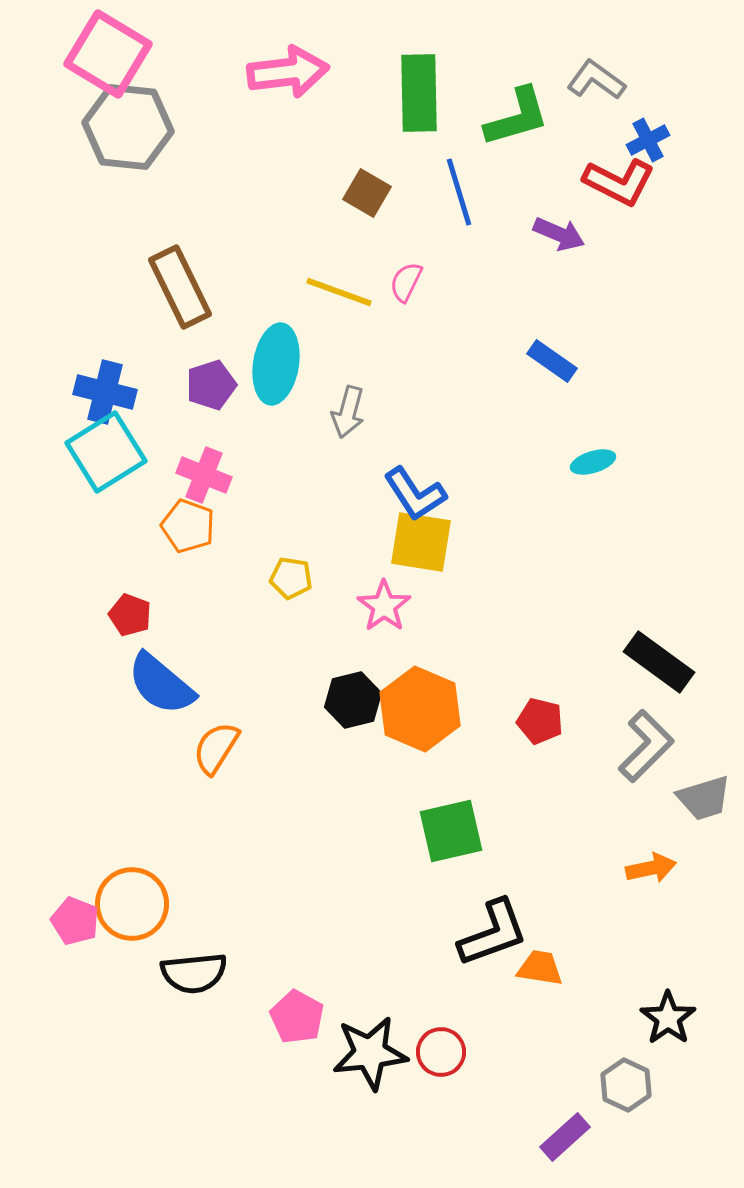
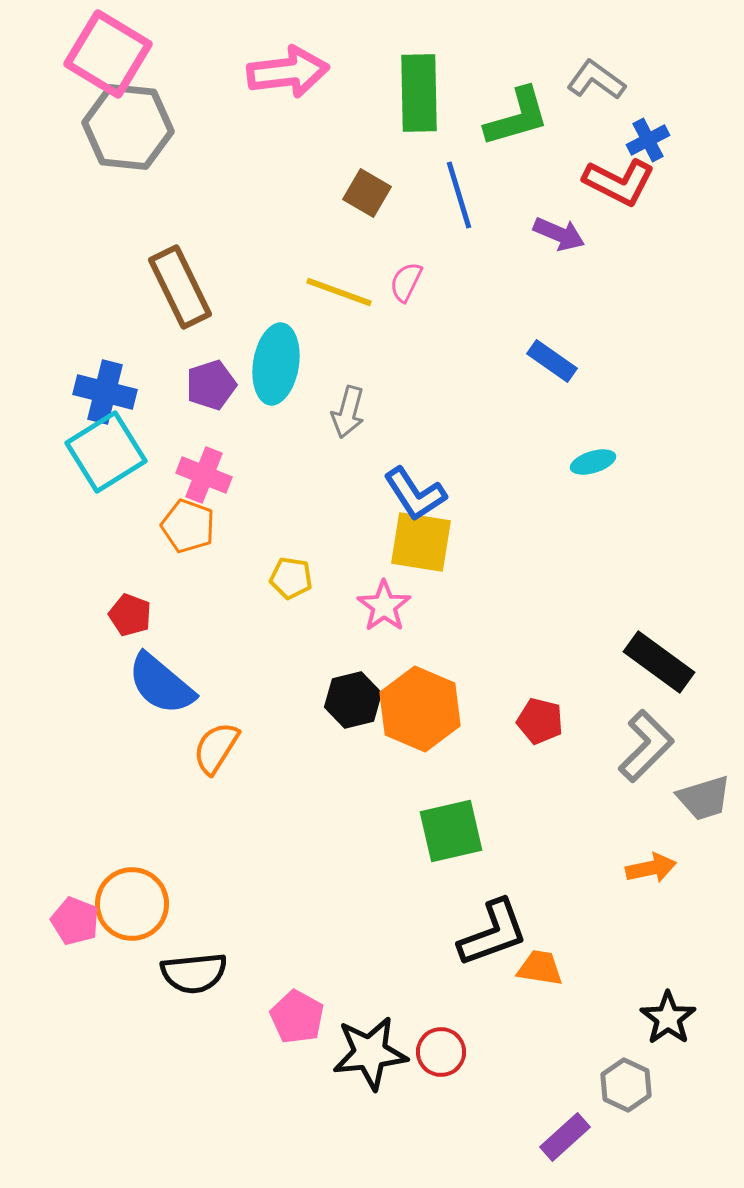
blue line at (459, 192): moved 3 px down
